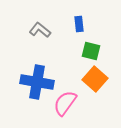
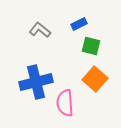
blue rectangle: rotated 70 degrees clockwise
green square: moved 5 px up
blue cross: moved 1 px left; rotated 24 degrees counterclockwise
pink semicircle: rotated 40 degrees counterclockwise
